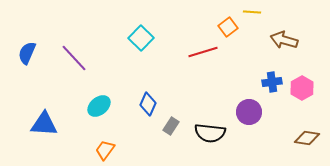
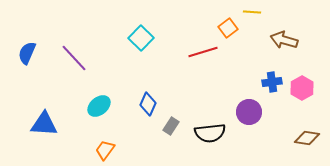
orange square: moved 1 px down
black semicircle: rotated 12 degrees counterclockwise
